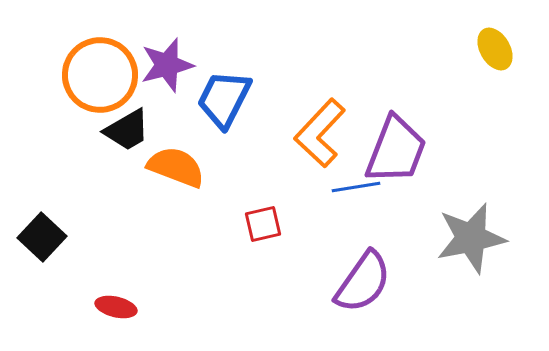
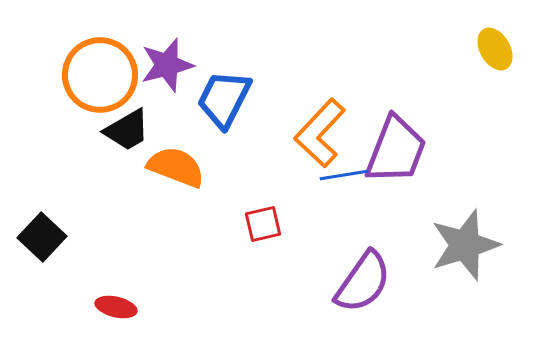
blue line: moved 12 px left, 12 px up
gray star: moved 6 px left, 7 px down; rotated 6 degrees counterclockwise
